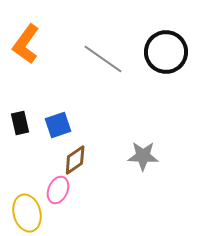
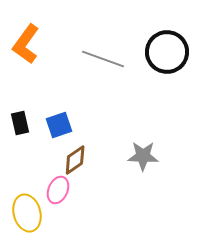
black circle: moved 1 px right
gray line: rotated 15 degrees counterclockwise
blue square: moved 1 px right
